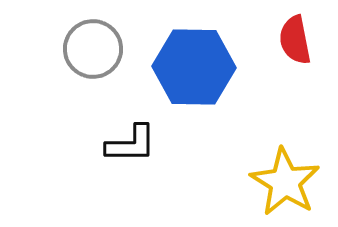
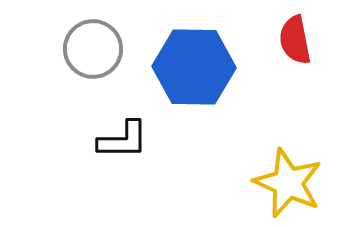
black L-shape: moved 8 px left, 4 px up
yellow star: moved 3 px right, 1 px down; rotated 8 degrees counterclockwise
